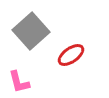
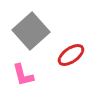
pink L-shape: moved 4 px right, 7 px up
